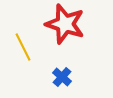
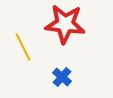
red star: rotated 12 degrees counterclockwise
